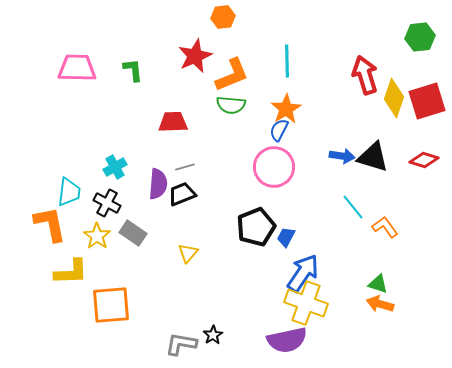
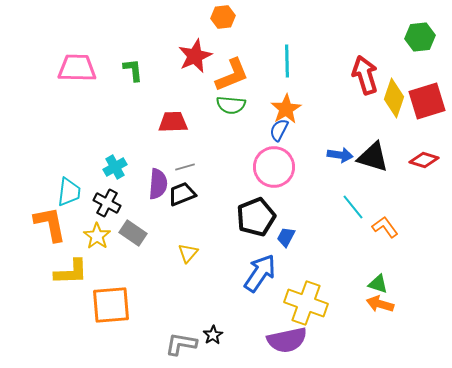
blue arrow at (342, 156): moved 2 px left, 1 px up
black pentagon at (256, 227): moved 10 px up
blue arrow at (303, 273): moved 43 px left
